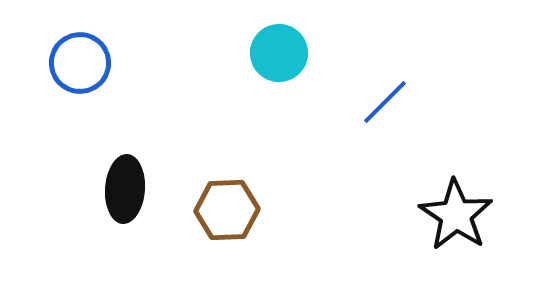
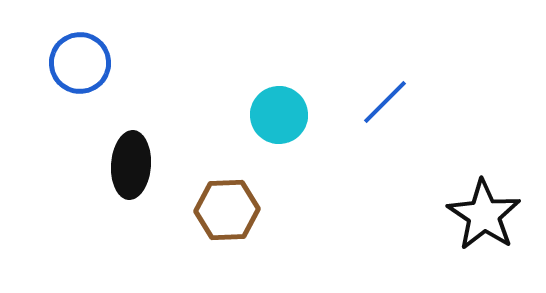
cyan circle: moved 62 px down
black ellipse: moved 6 px right, 24 px up
black star: moved 28 px right
